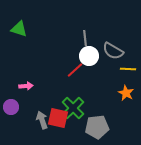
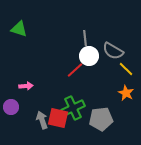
yellow line: moved 2 px left; rotated 42 degrees clockwise
green cross: rotated 20 degrees clockwise
gray pentagon: moved 4 px right, 8 px up
